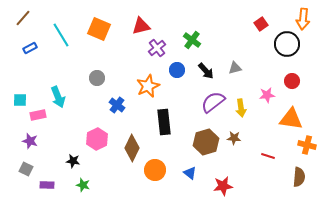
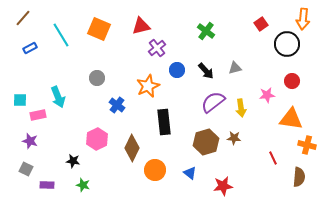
green cross: moved 14 px right, 9 px up
red line: moved 5 px right, 2 px down; rotated 48 degrees clockwise
